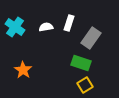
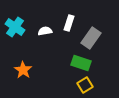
white semicircle: moved 1 px left, 4 px down
